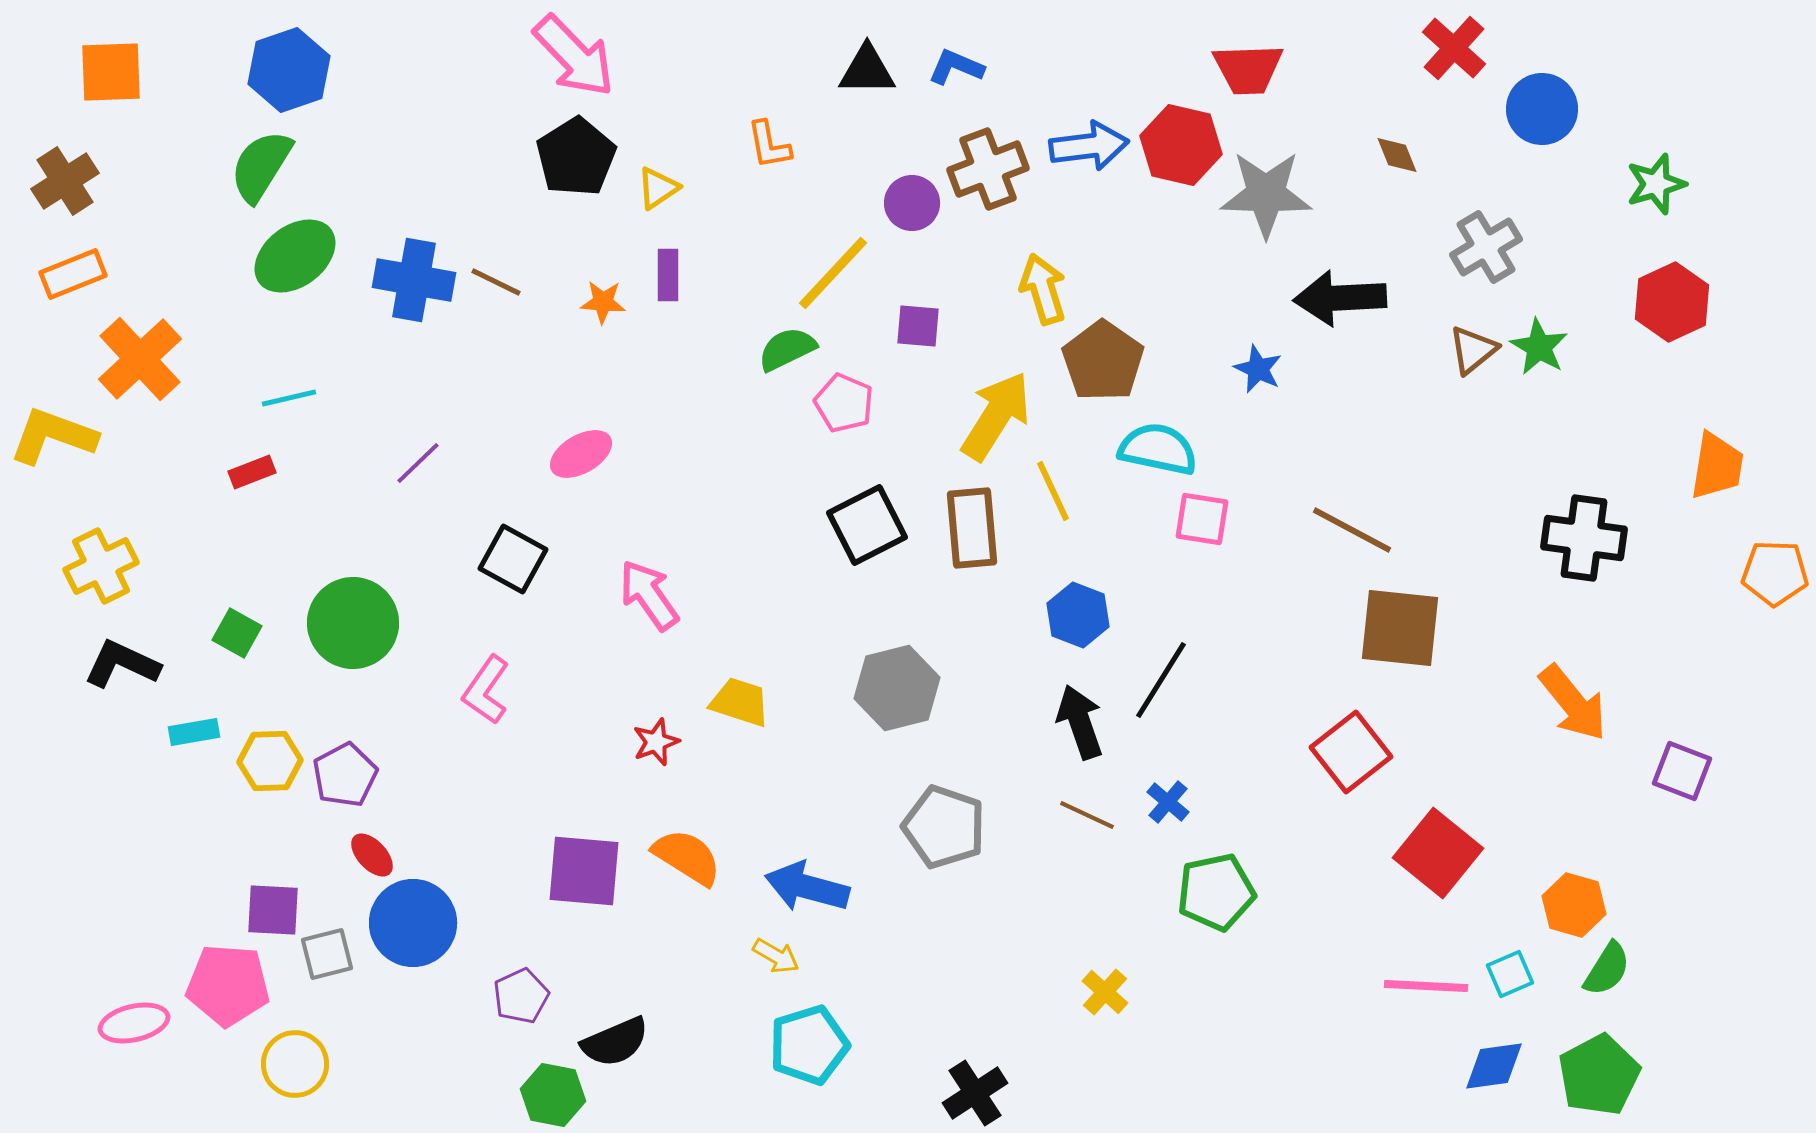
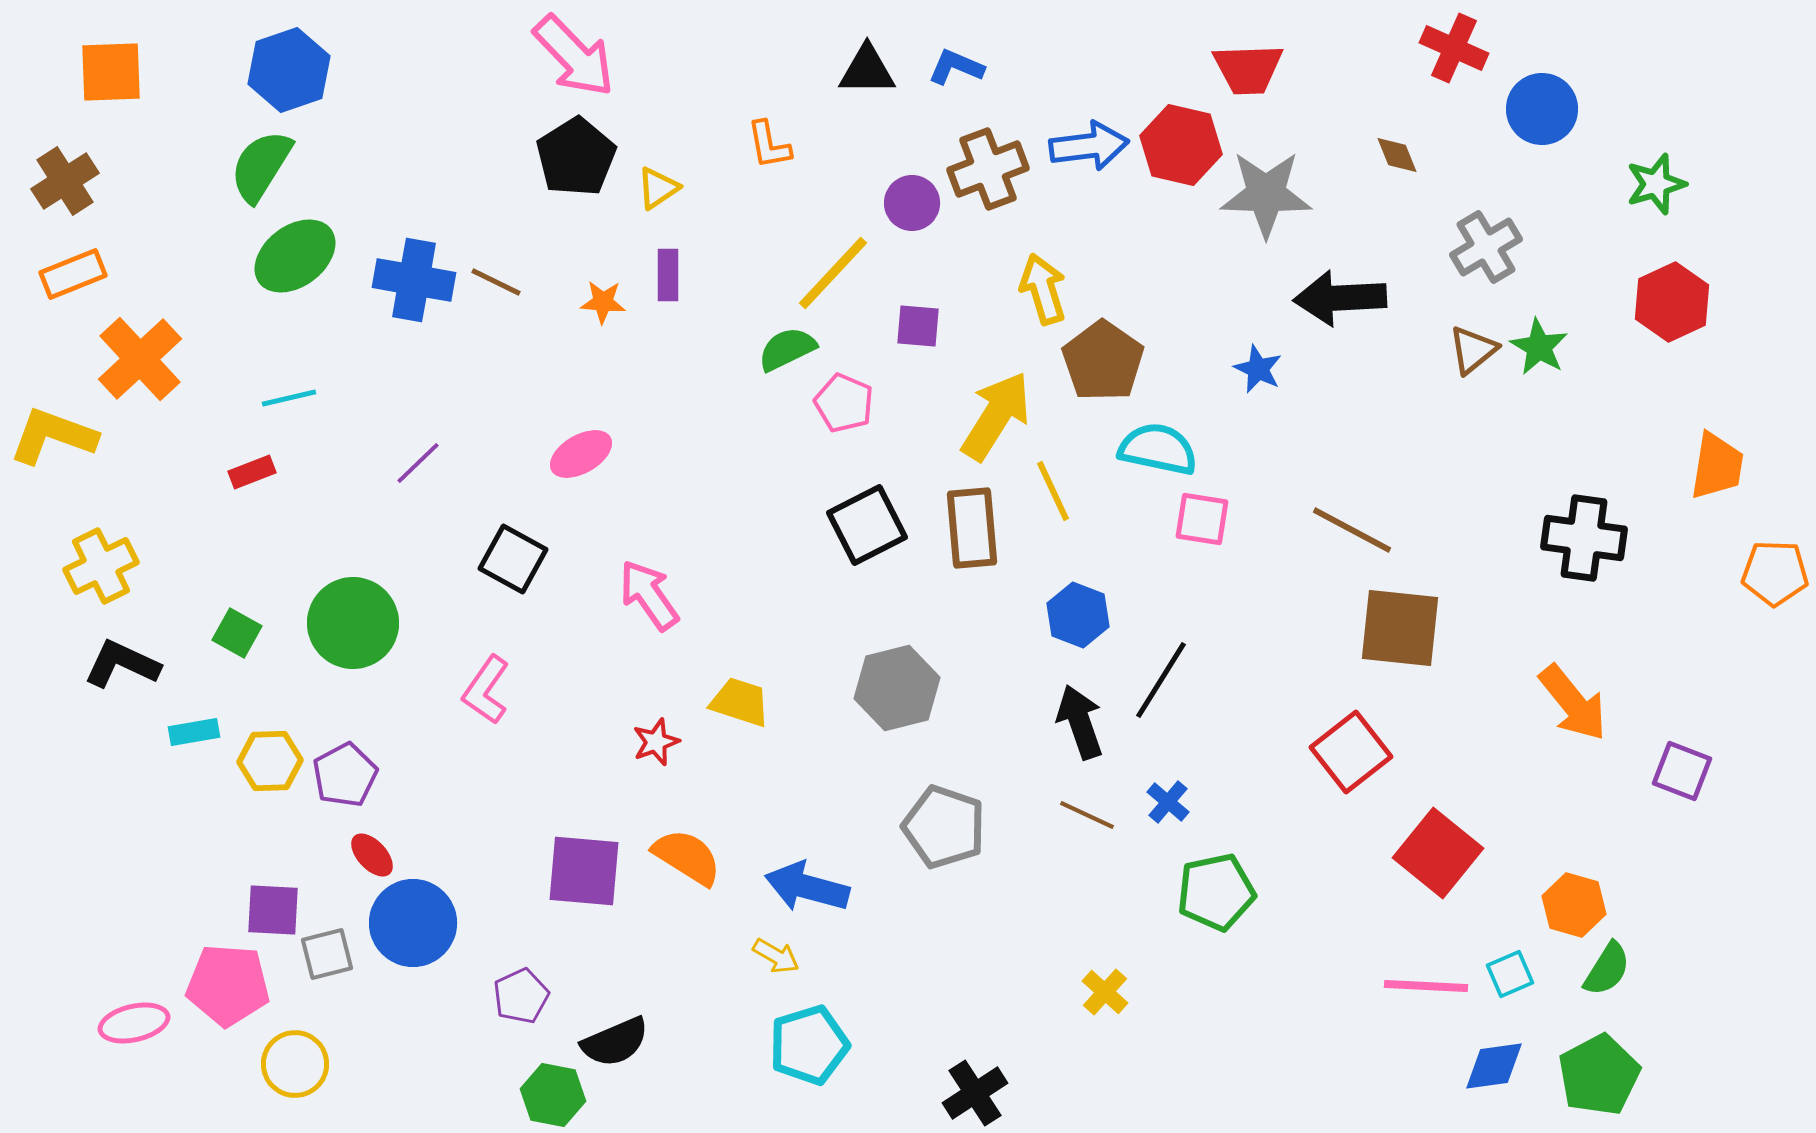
red cross at (1454, 48): rotated 18 degrees counterclockwise
